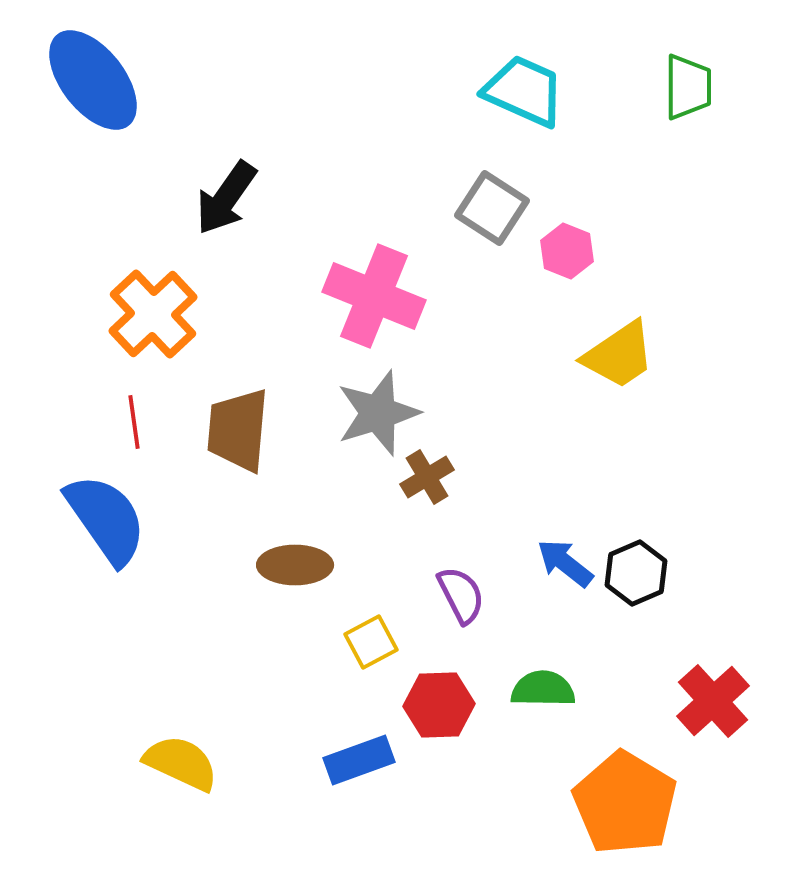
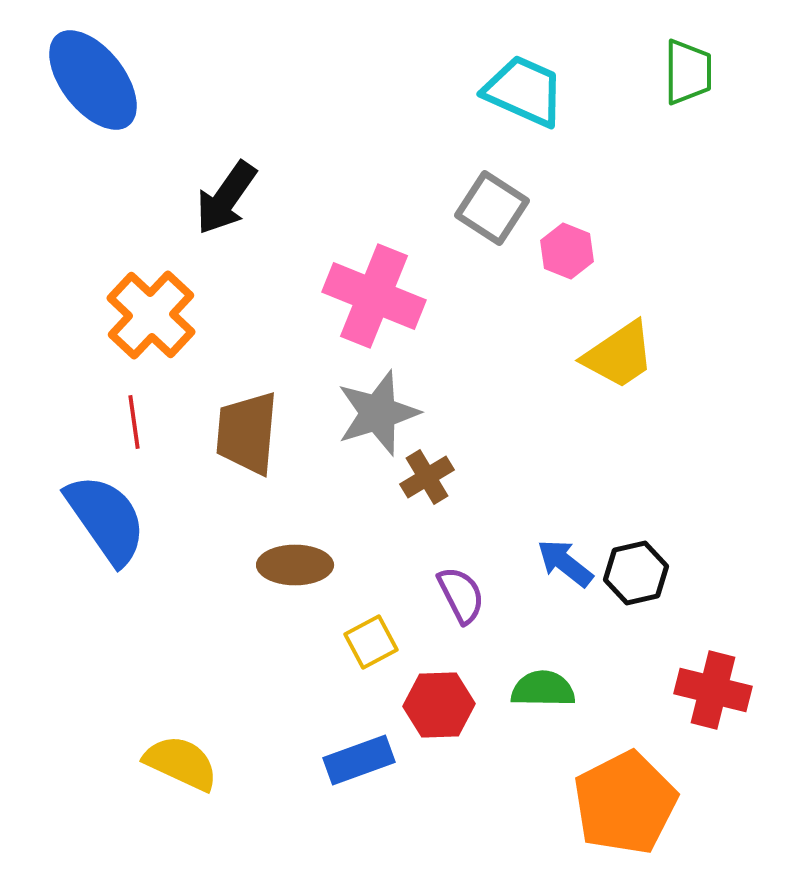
green trapezoid: moved 15 px up
orange cross: moved 2 px left, 1 px down; rotated 4 degrees counterclockwise
brown trapezoid: moved 9 px right, 3 px down
black hexagon: rotated 10 degrees clockwise
red cross: moved 11 px up; rotated 34 degrees counterclockwise
orange pentagon: rotated 14 degrees clockwise
